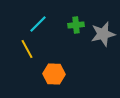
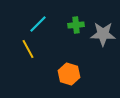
gray star: rotated 15 degrees clockwise
yellow line: moved 1 px right
orange hexagon: moved 15 px right; rotated 15 degrees clockwise
